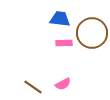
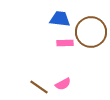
brown circle: moved 1 px left, 1 px up
pink rectangle: moved 1 px right
brown line: moved 6 px right
